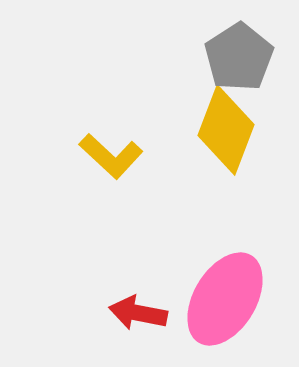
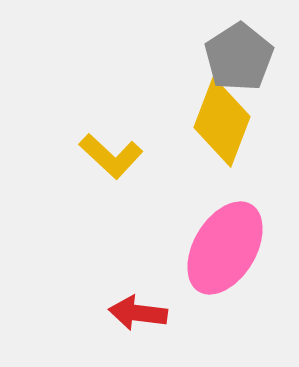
yellow diamond: moved 4 px left, 8 px up
pink ellipse: moved 51 px up
red arrow: rotated 4 degrees counterclockwise
